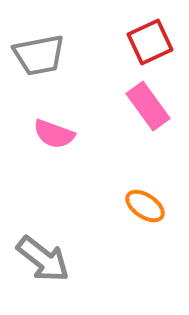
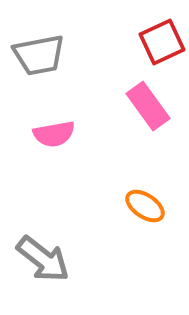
red square: moved 12 px right
pink semicircle: rotated 30 degrees counterclockwise
